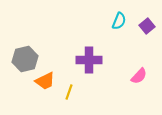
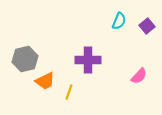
purple cross: moved 1 px left
